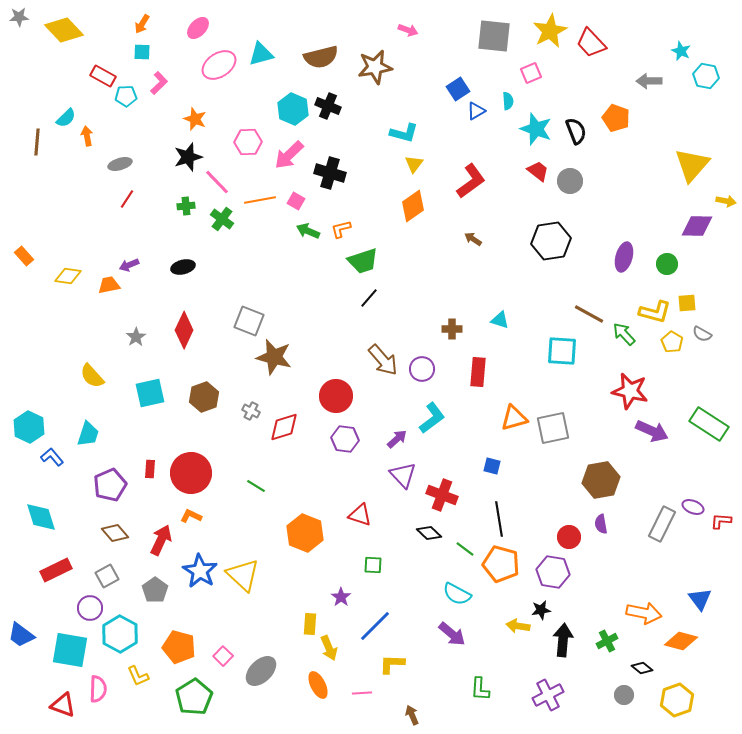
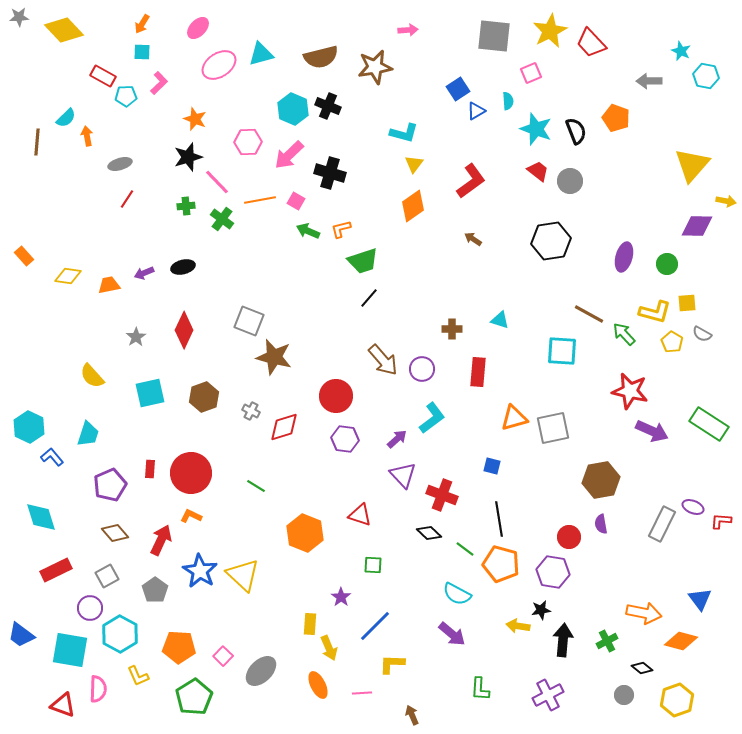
pink arrow at (408, 30): rotated 24 degrees counterclockwise
purple arrow at (129, 265): moved 15 px right, 8 px down
orange pentagon at (179, 647): rotated 12 degrees counterclockwise
